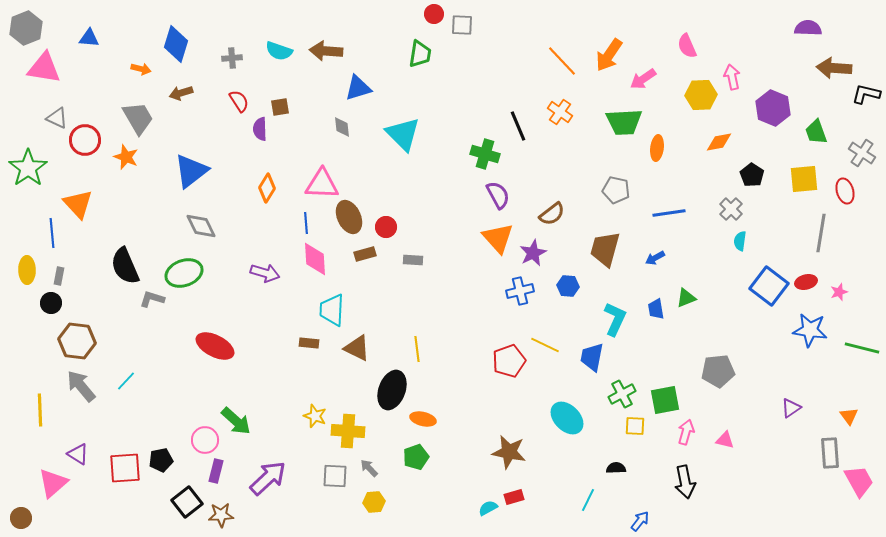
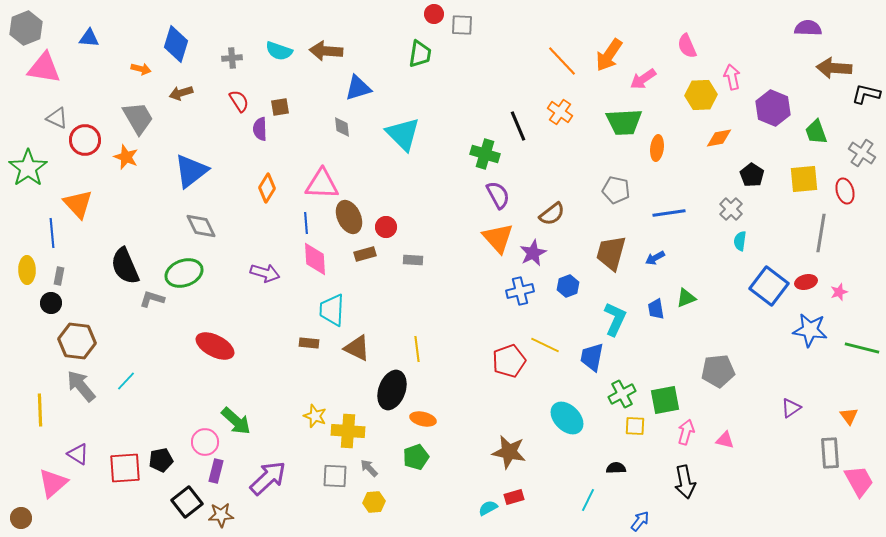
orange diamond at (719, 142): moved 4 px up
brown trapezoid at (605, 249): moved 6 px right, 4 px down
blue hexagon at (568, 286): rotated 25 degrees counterclockwise
pink circle at (205, 440): moved 2 px down
